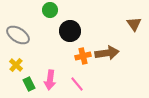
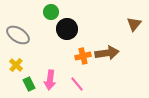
green circle: moved 1 px right, 2 px down
brown triangle: rotated 14 degrees clockwise
black circle: moved 3 px left, 2 px up
